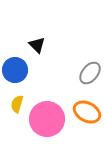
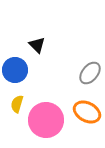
pink circle: moved 1 px left, 1 px down
